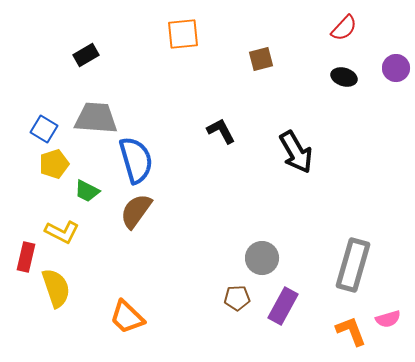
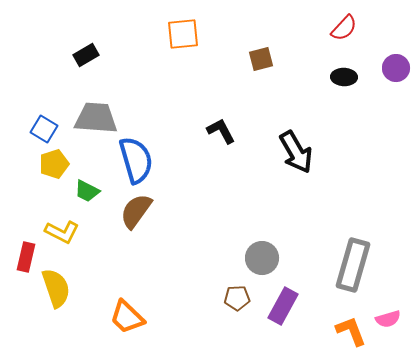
black ellipse: rotated 15 degrees counterclockwise
